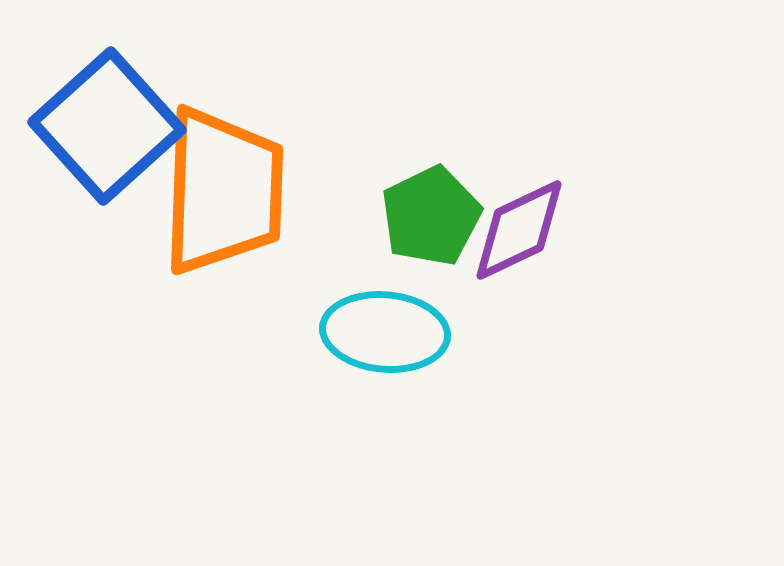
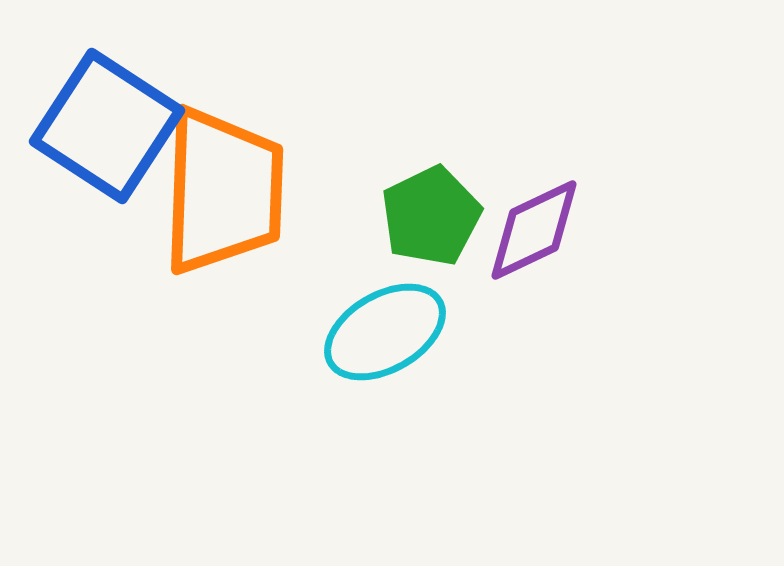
blue square: rotated 15 degrees counterclockwise
purple diamond: moved 15 px right
cyan ellipse: rotated 35 degrees counterclockwise
